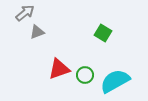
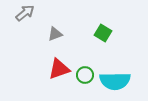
gray triangle: moved 18 px right, 2 px down
cyan semicircle: rotated 152 degrees counterclockwise
